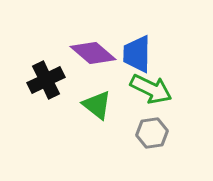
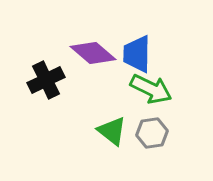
green triangle: moved 15 px right, 26 px down
